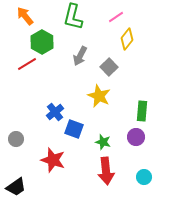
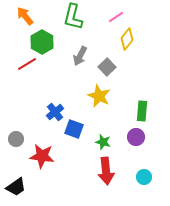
gray square: moved 2 px left
red star: moved 11 px left, 4 px up; rotated 10 degrees counterclockwise
